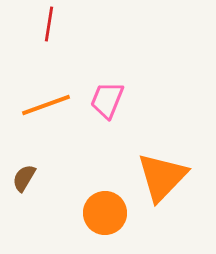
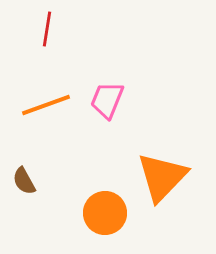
red line: moved 2 px left, 5 px down
brown semicircle: moved 3 px down; rotated 60 degrees counterclockwise
